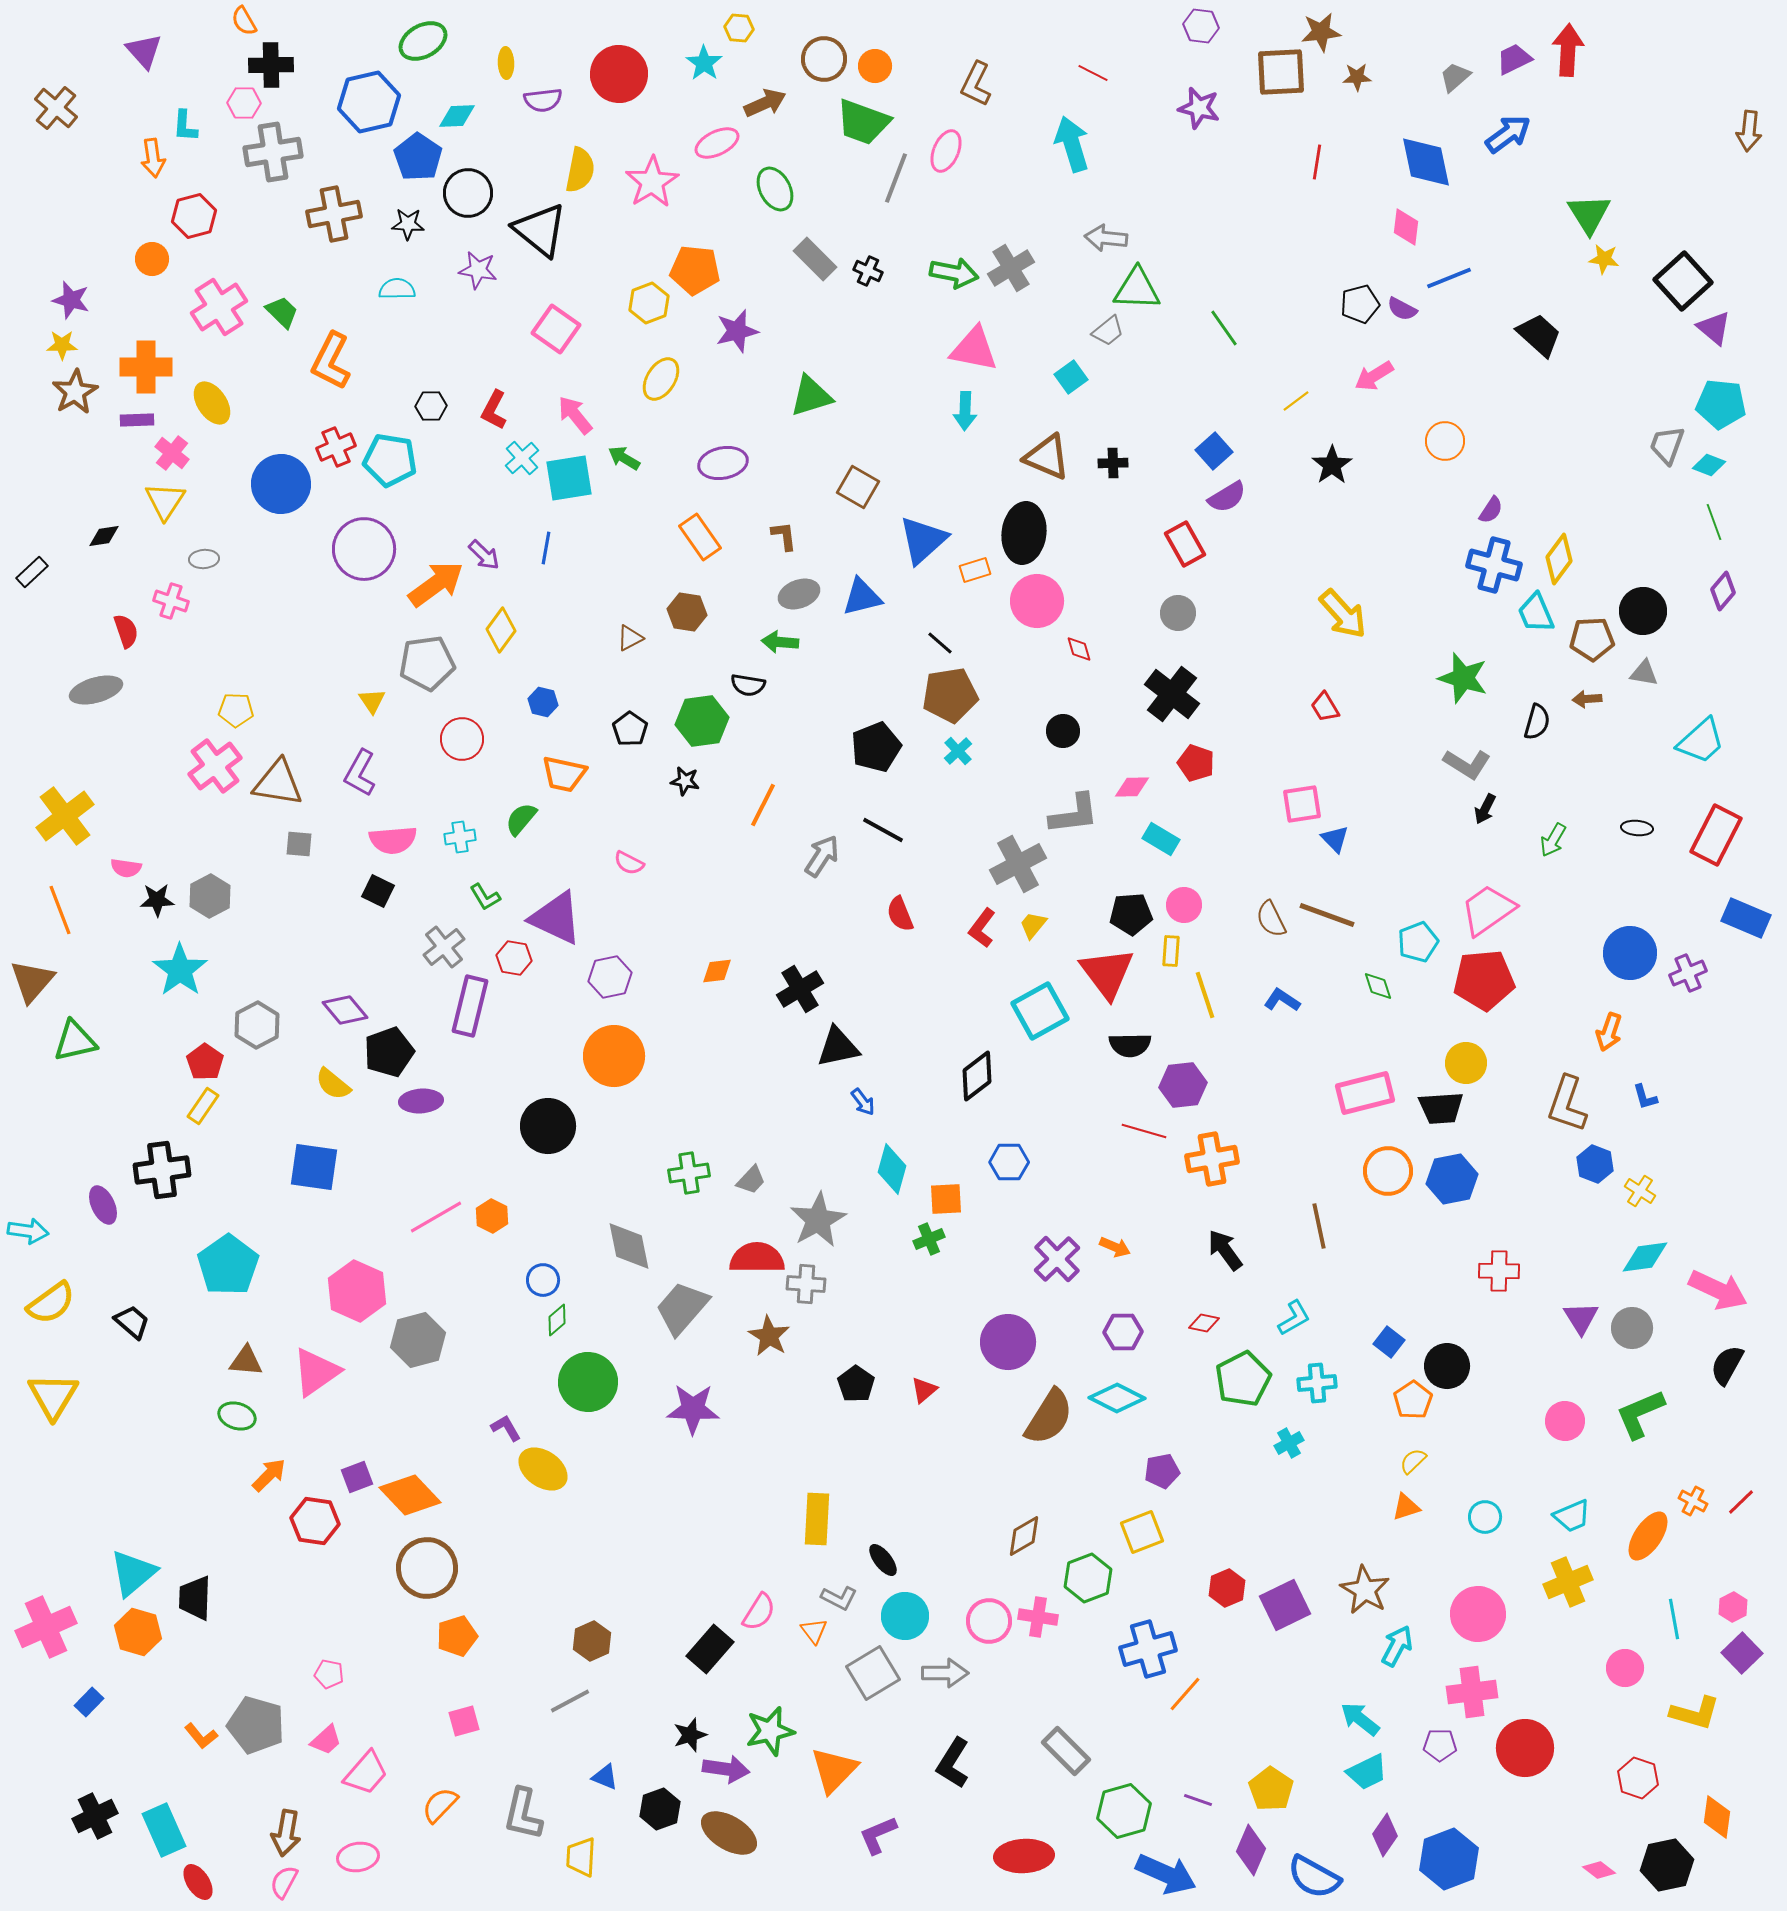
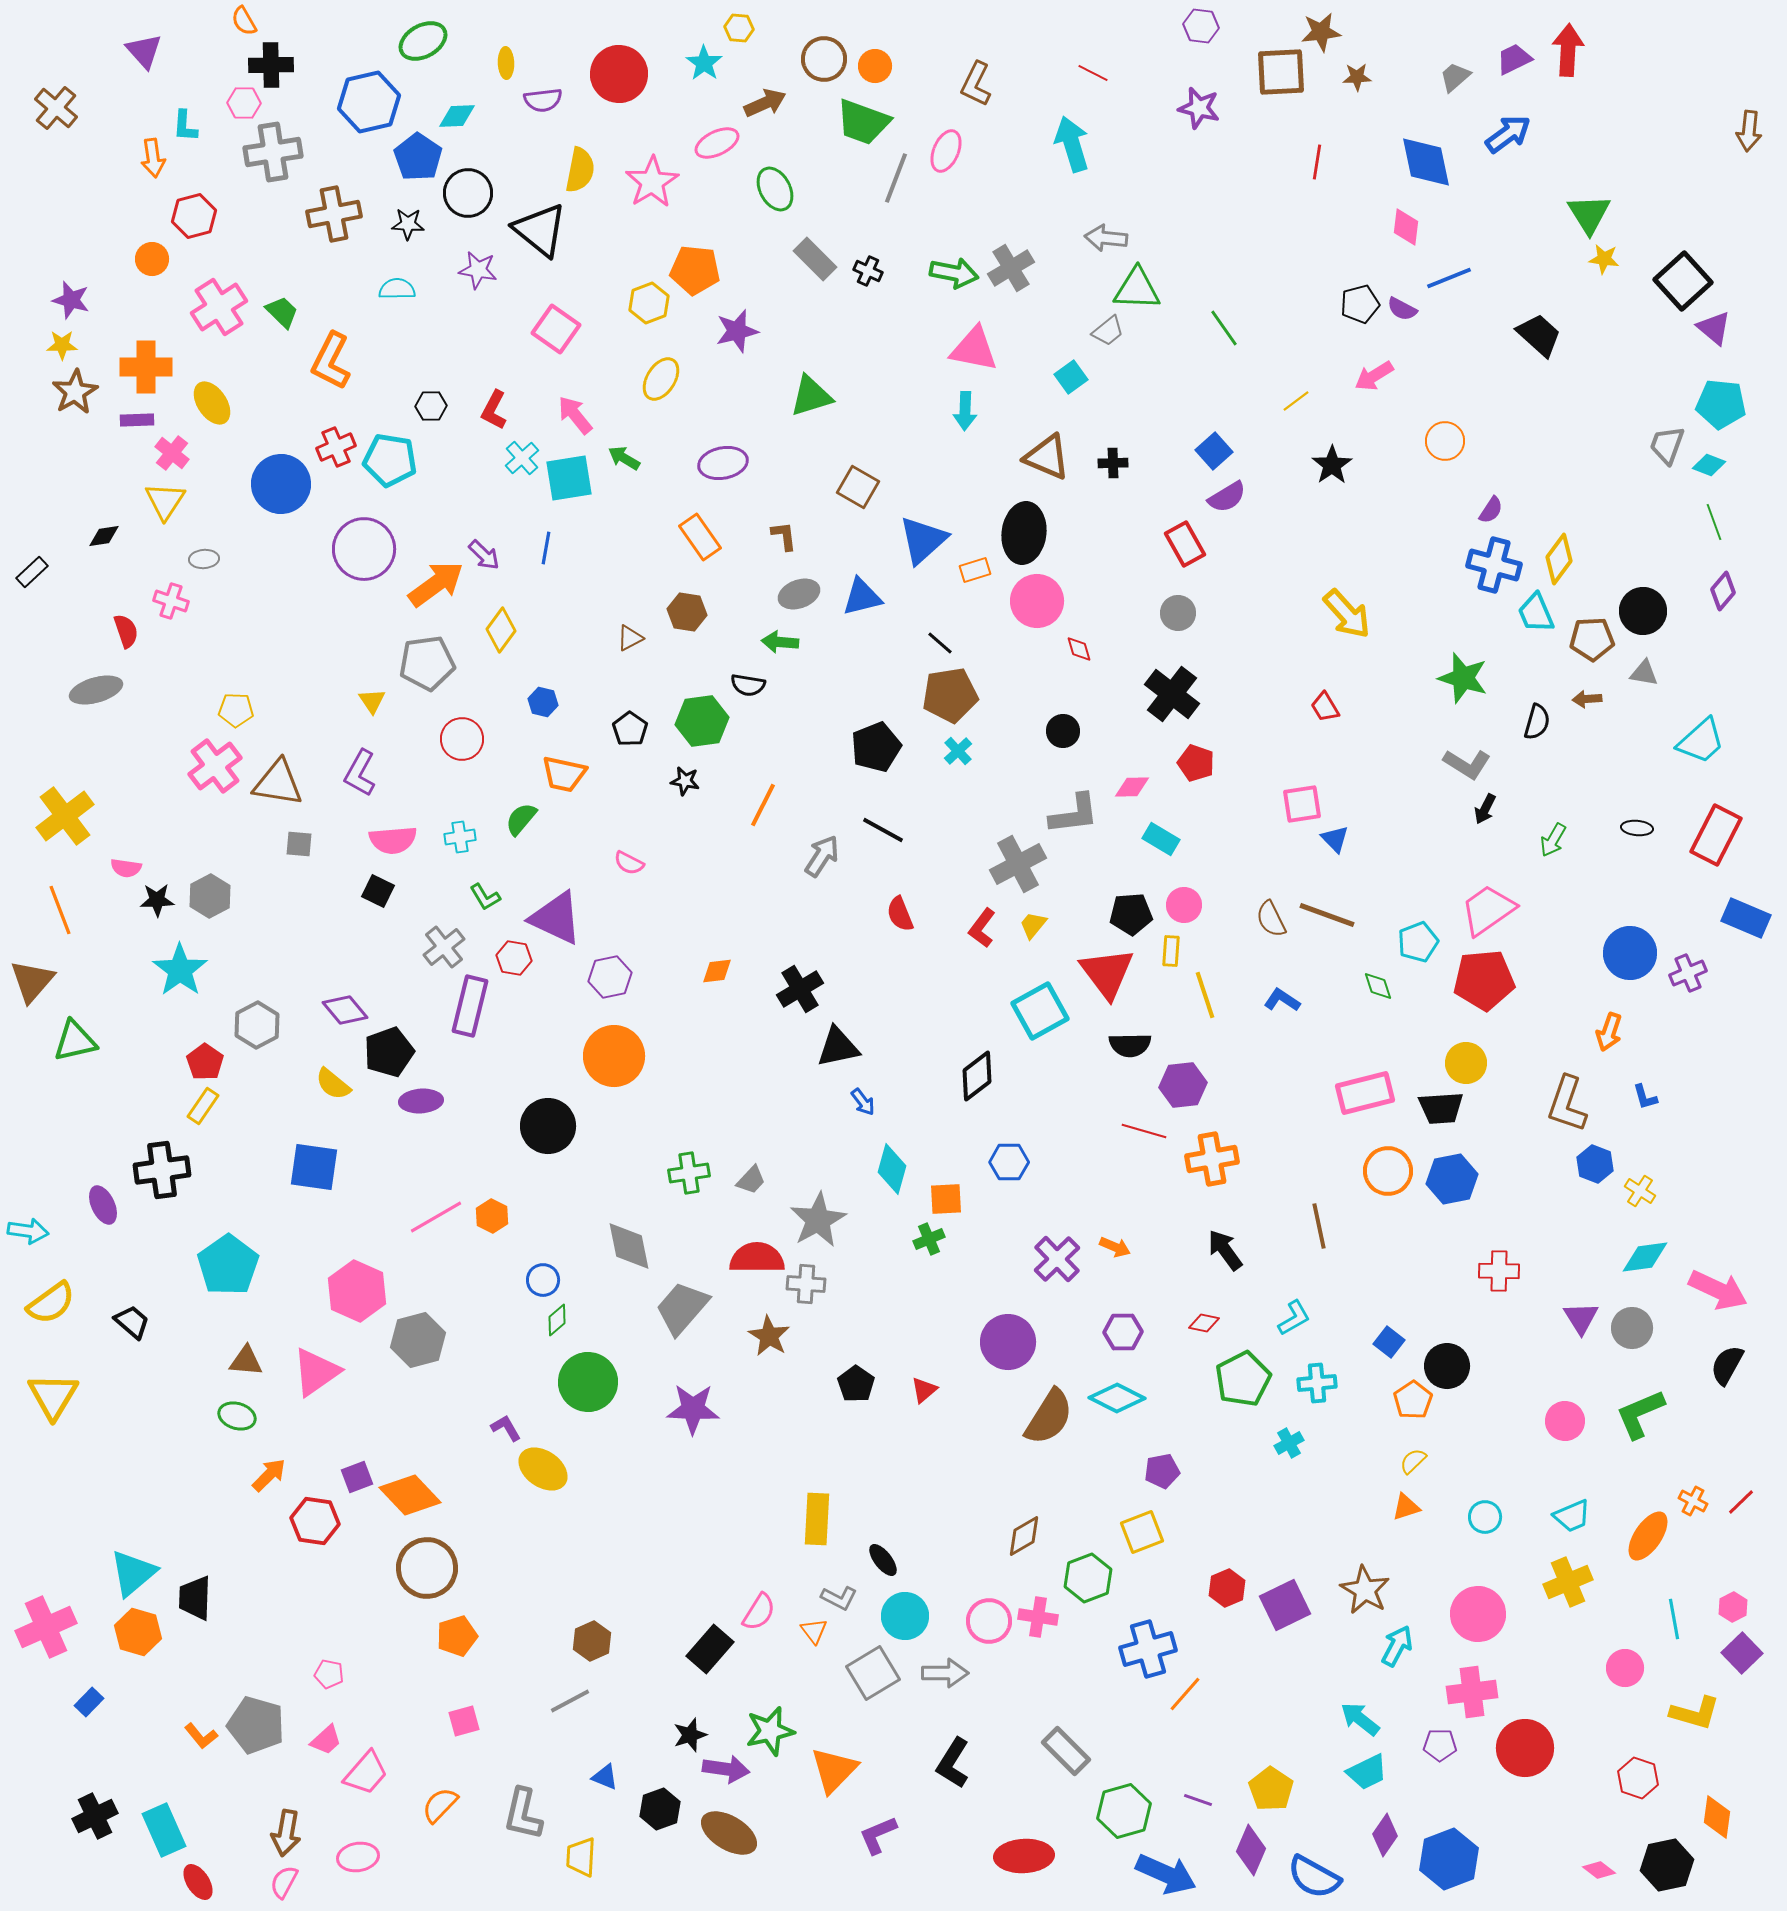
yellow arrow at (1343, 614): moved 4 px right
